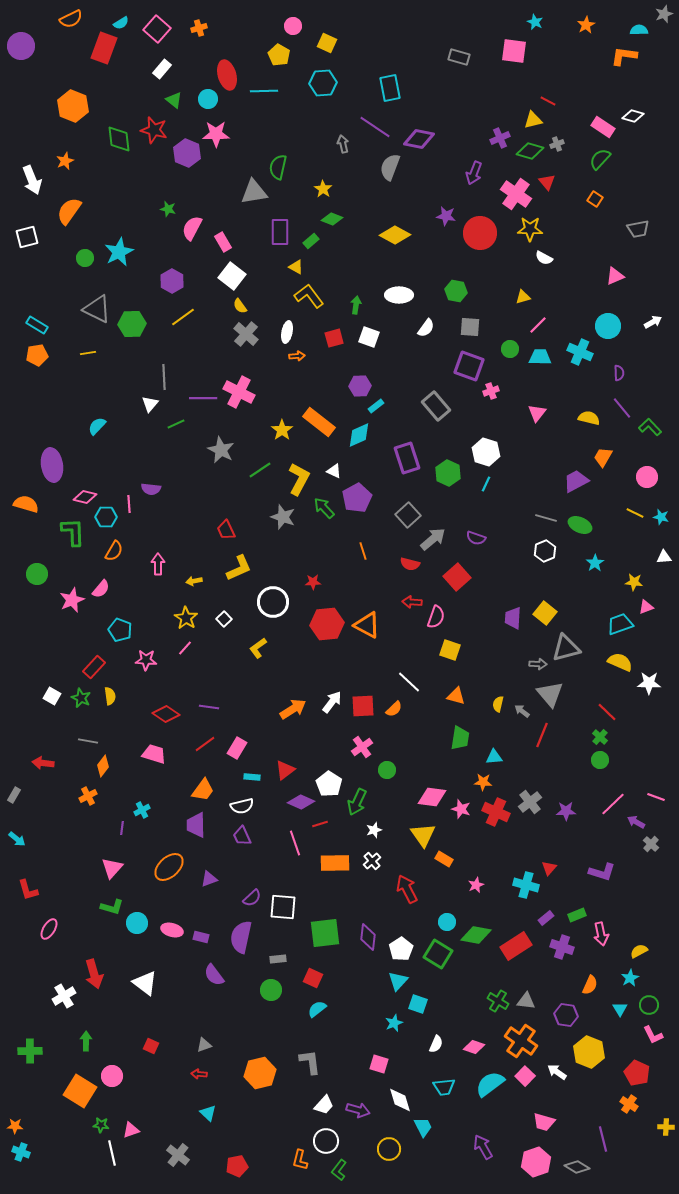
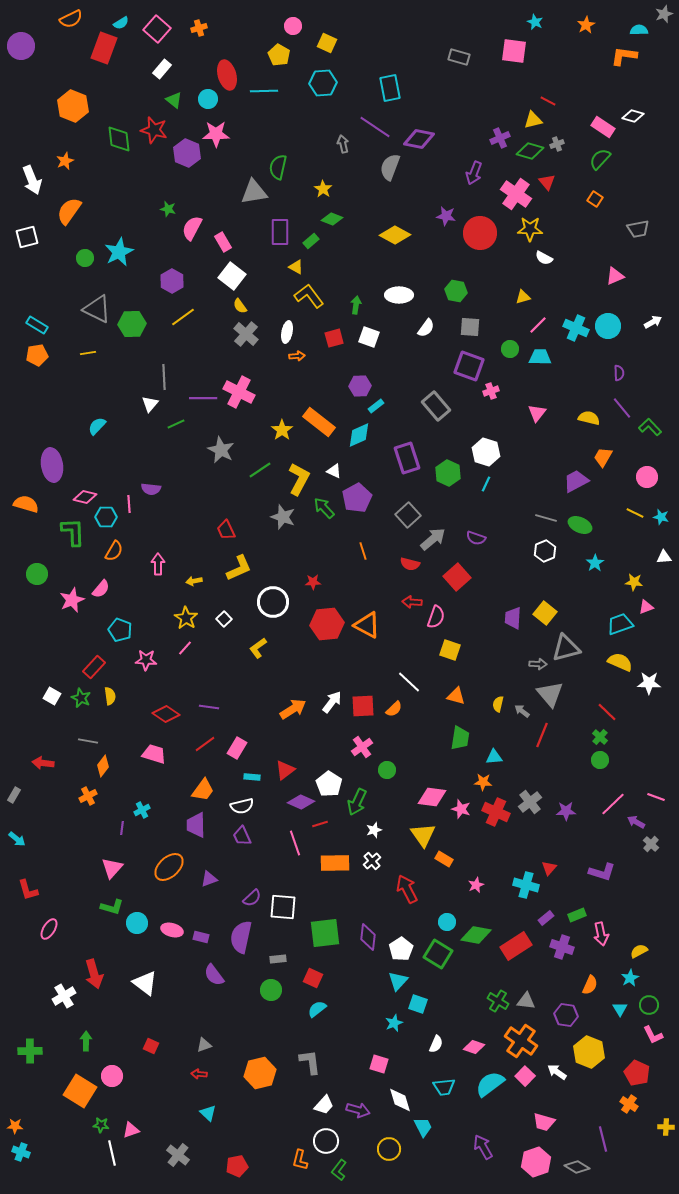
cyan cross at (580, 352): moved 4 px left, 24 px up
